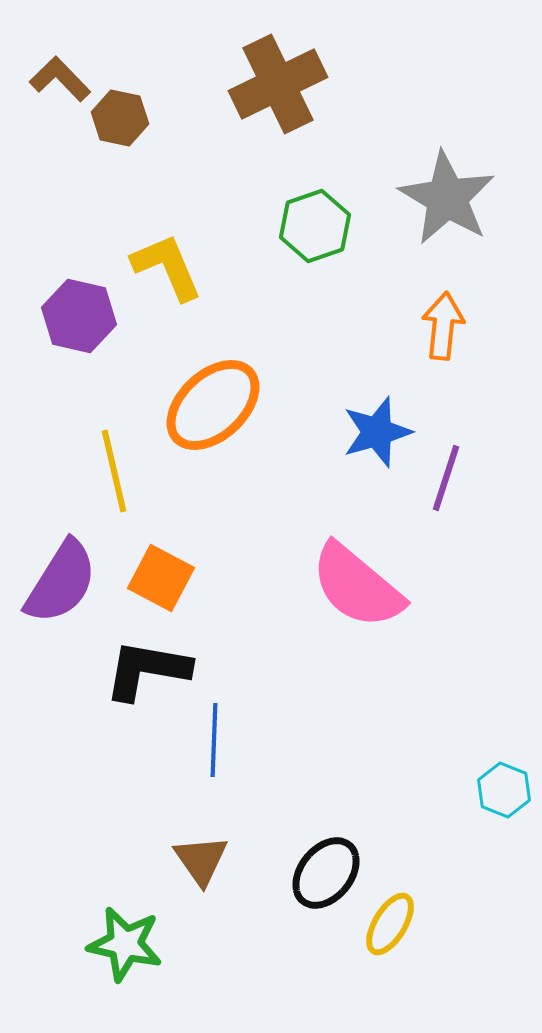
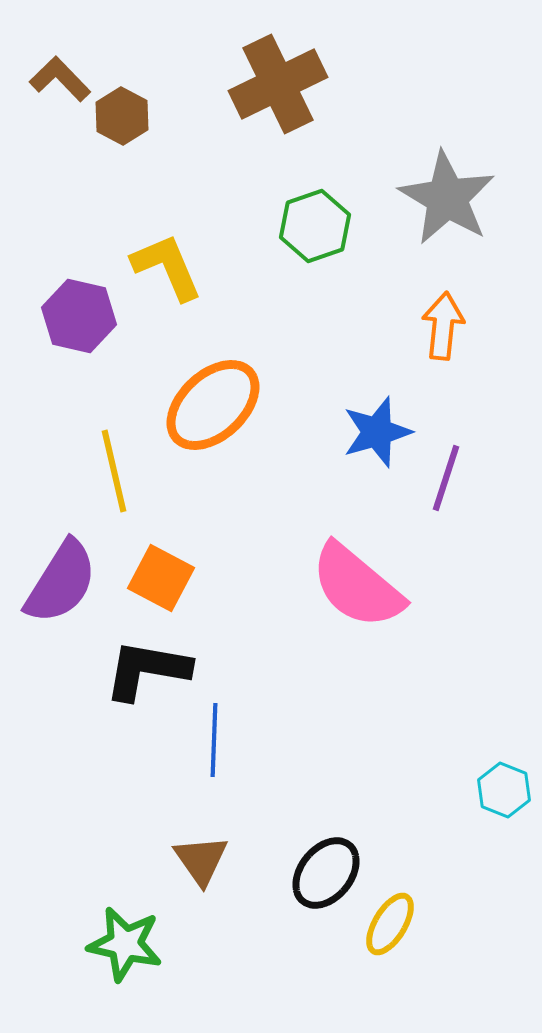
brown hexagon: moved 2 px right, 2 px up; rotated 16 degrees clockwise
